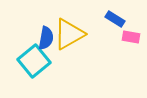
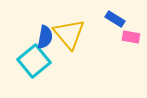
yellow triangle: rotated 40 degrees counterclockwise
blue semicircle: moved 1 px left, 1 px up
